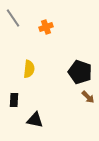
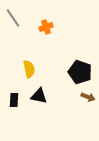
yellow semicircle: rotated 18 degrees counterclockwise
brown arrow: rotated 24 degrees counterclockwise
black triangle: moved 4 px right, 24 px up
